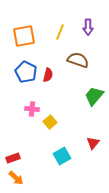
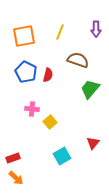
purple arrow: moved 8 px right, 2 px down
green trapezoid: moved 4 px left, 7 px up
